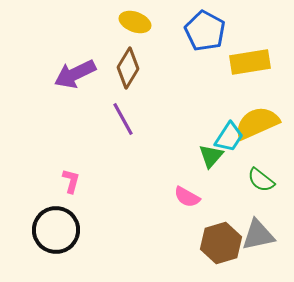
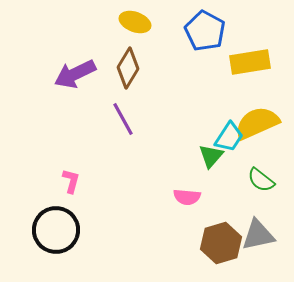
pink semicircle: rotated 24 degrees counterclockwise
